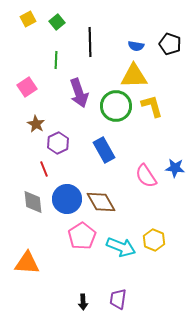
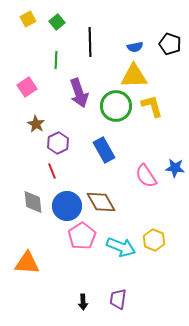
blue semicircle: moved 1 px left, 1 px down; rotated 21 degrees counterclockwise
red line: moved 8 px right, 2 px down
blue circle: moved 7 px down
